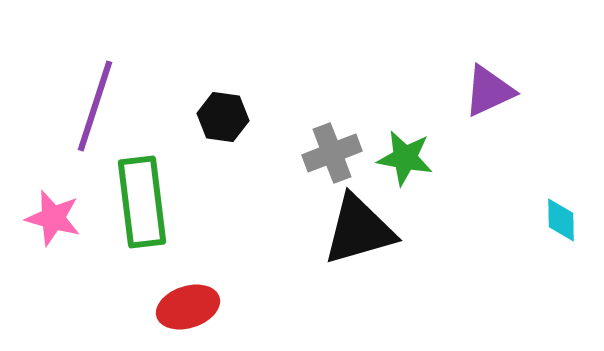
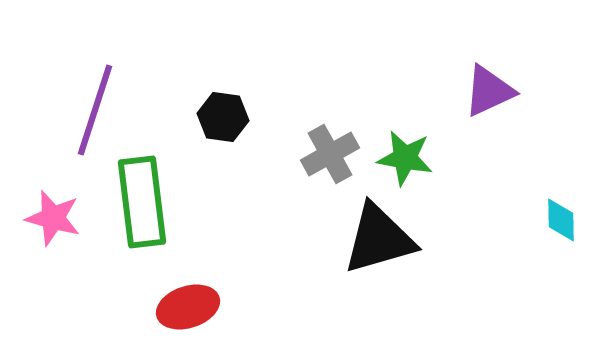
purple line: moved 4 px down
gray cross: moved 2 px left, 1 px down; rotated 8 degrees counterclockwise
black triangle: moved 20 px right, 9 px down
